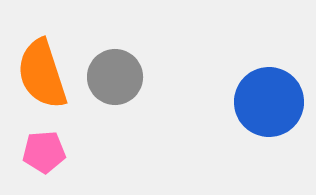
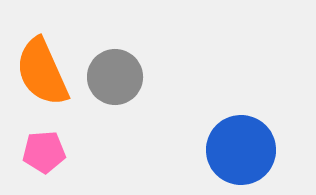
orange semicircle: moved 2 px up; rotated 6 degrees counterclockwise
blue circle: moved 28 px left, 48 px down
